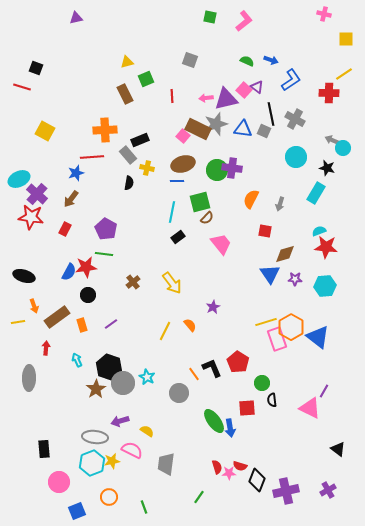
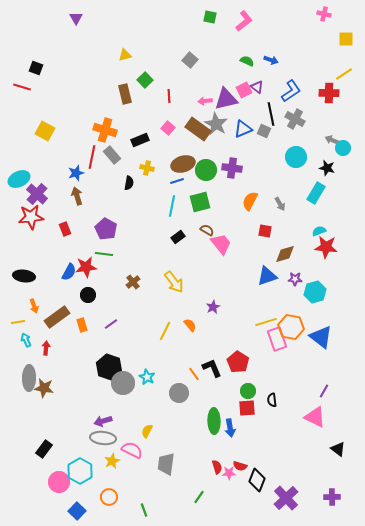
purple triangle at (76, 18): rotated 48 degrees counterclockwise
gray square at (190, 60): rotated 21 degrees clockwise
yellow triangle at (127, 62): moved 2 px left, 7 px up
green square at (146, 79): moved 1 px left, 1 px down; rotated 21 degrees counterclockwise
blue L-shape at (291, 80): moved 11 px down
pink square at (244, 90): rotated 21 degrees clockwise
brown rectangle at (125, 94): rotated 12 degrees clockwise
red line at (172, 96): moved 3 px left
pink arrow at (206, 98): moved 1 px left, 3 px down
gray star at (216, 124): rotated 25 degrees counterclockwise
brown rectangle at (198, 129): rotated 10 degrees clockwise
blue triangle at (243, 129): rotated 30 degrees counterclockwise
orange cross at (105, 130): rotated 20 degrees clockwise
pink square at (183, 136): moved 15 px left, 8 px up
gray rectangle at (128, 155): moved 16 px left
red line at (92, 157): rotated 75 degrees counterclockwise
green circle at (217, 170): moved 11 px left
blue line at (177, 181): rotated 16 degrees counterclockwise
brown arrow at (71, 199): moved 6 px right, 3 px up; rotated 126 degrees clockwise
orange semicircle at (251, 199): moved 1 px left, 2 px down
gray arrow at (280, 204): rotated 48 degrees counterclockwise
cyan line at (172, 212): moved 6 px up
red star at (31, 217): rotated 15 degrees counterclockwise
brown semicircle at (207, 218): moved 12 px down; rotated 104 degrees counterclockwise
red rectangle at (65, 229): rotated 48 degrees counterclockwise
blue triangle at (270, 274): moved 3 px left, 2 px down; rotated 45 degrees clockwise
black ellipse at (24, 276): rotated 10 degrees counterclockwise
yellow arrow at (172, 283): moved 2 px right, 1 px up
cyan hexagon at (325, 286): moved 10 px left, 6 px down; rotated 10 degrees counterclockwise
orange hexagon at (291, 327): rotated 20 degrees counterclockwise
blue triangle at (318, 337): moved 3 px right
cyan arrow at (77, 360): moved 51 px left, 20 px up
green circle at (262, 383): moved 14 px left, 8 px down
brown star at (96, 389): moved 52 px left, 1 px up; rotated 30 degrees counterclockwise
pink triangle at (310, 408): moved 5 px right, 9 px down
purple arrow at (120, 421): moved 17 px left
green ellipse at (214, 421): rotated 35 degrees clockwise
yellow semicircle at (147, 431): rotated 96 degrees counterclockwise
gray ellipse at (95, 437): moved 8 px right, 1 px down
black rectangle at (44, 449): rotated 42 degrees clockwise
yellow star at (112, 461): rotated 14 degrees counterclockwise
cyan hexagon at (92, 463): moved 12 px left, 8 px down; rotated 10 degrees counterclockwise
purple cross at (328, 490): moved 4 px right, 7 px down; rotated 28 degrees clockwise
purple cross at (286, 491): moved 7 px down; rotated 30 degrees counterclockwise
green line at (144, 507): moved 3 px down
blue square at (77, 511): rotated 24 degrees counterclockwise
